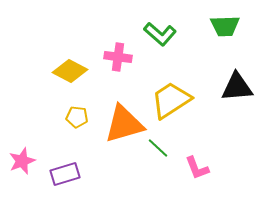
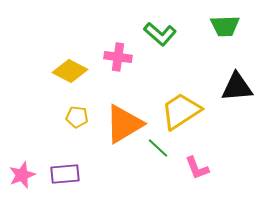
yellow trapezoid: moved 10 px right, 11 px down
orange triangle: rotated 15 degrees counterclockwise
pink star: moved 14 px down
purple rectangle: rotated 12 degrees clockwise
